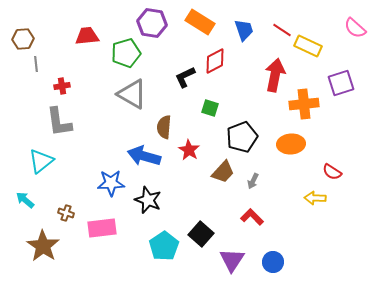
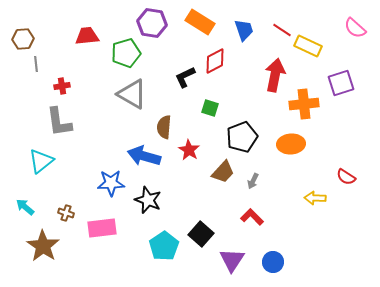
red semicircle: moved 14 px right, 5 px down
cyan arrow: moved 7 px down
